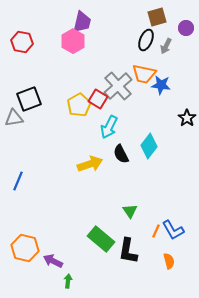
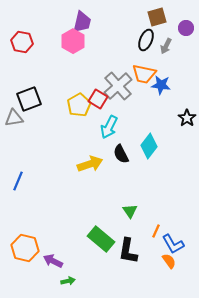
blue L-shape: moved 14 px down
orange semicircle: rotated 21 degrees counterclockwise
green arrow: rotated 72 degrees clockwise
